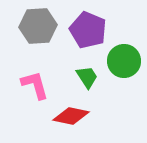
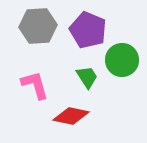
green circle: moved 2 px left, 1 px up
